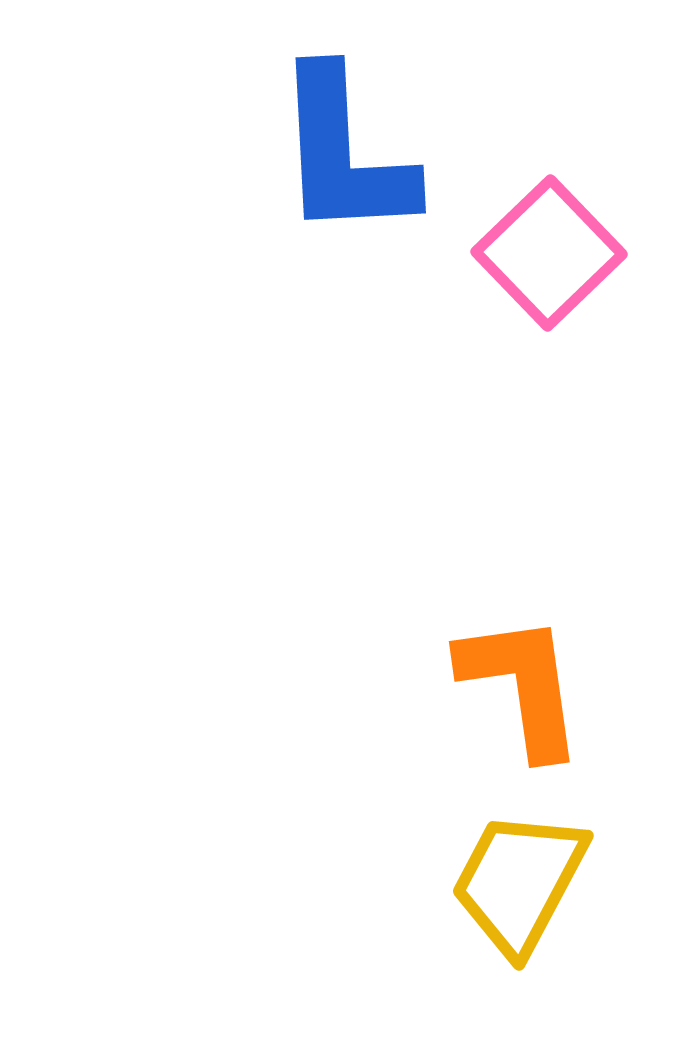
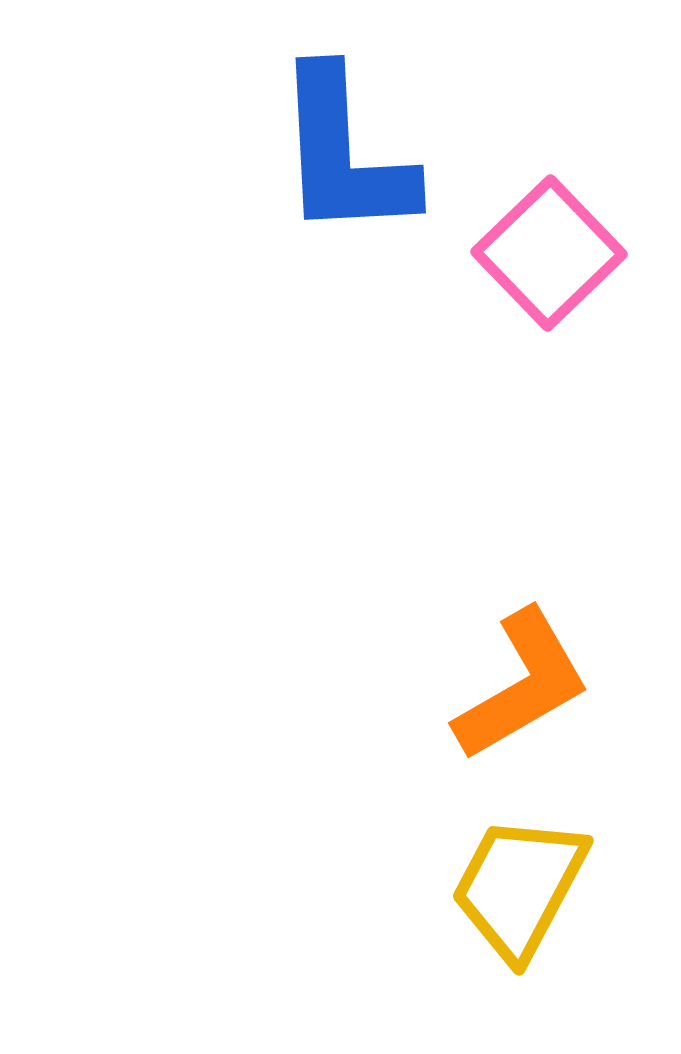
orange L-shape: rotated 68 degrees clockwise
yellow trapezoid: moved 5 px down
